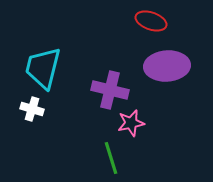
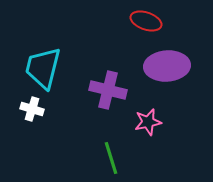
red ellipse: moved 5 px left
purple cross: moved 2 px left
pink star: moved 17 px right, 1 px up
